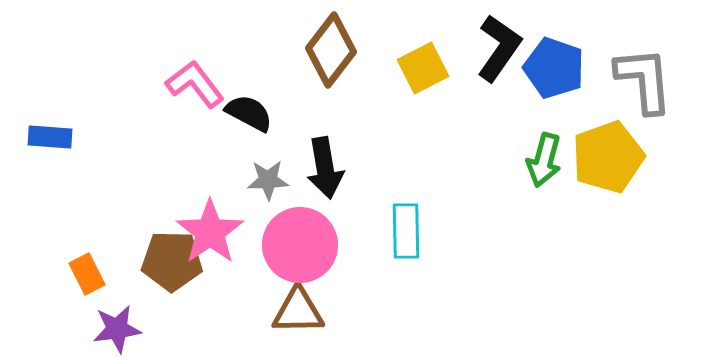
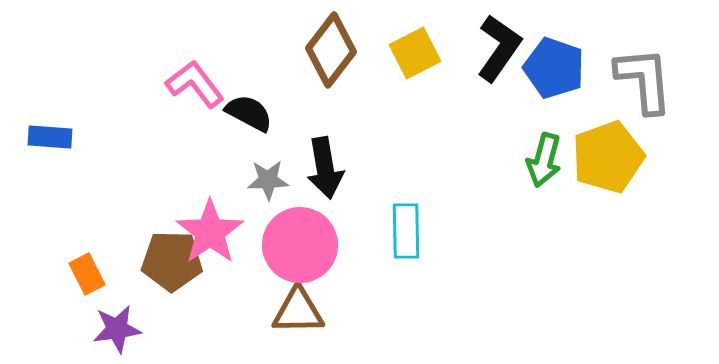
yellow square: moved 8 px left, 15 px up
